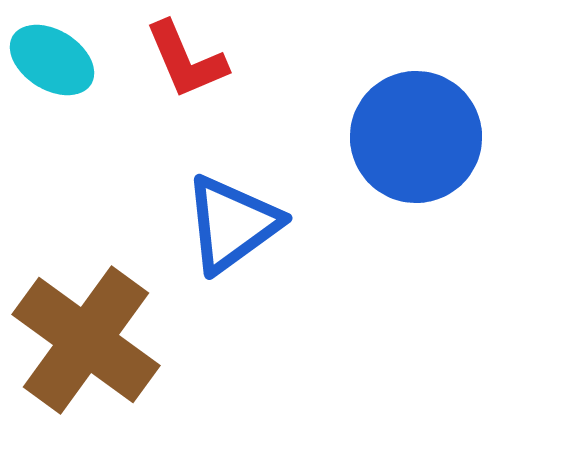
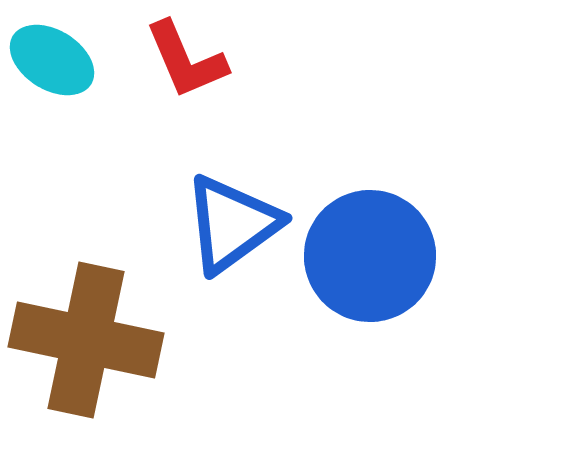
blue circle: moved 46 px left, 119 px down
brown cross: rotated 24 degrees counterclockwise
